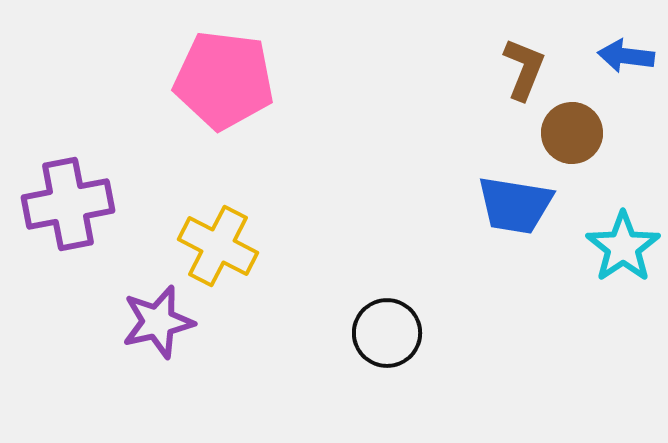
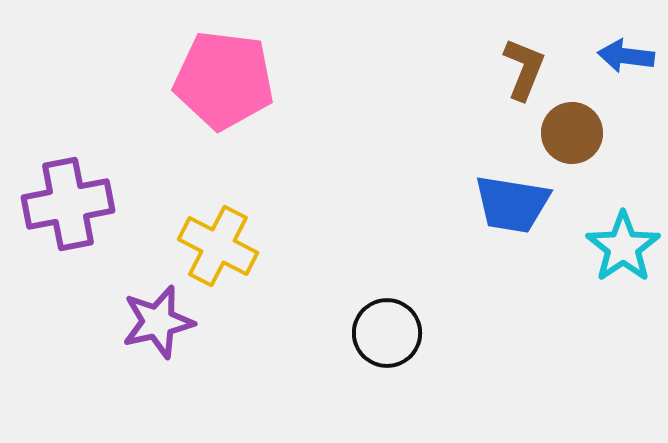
blue trapezoid: moved 3 px left, 1 px up
